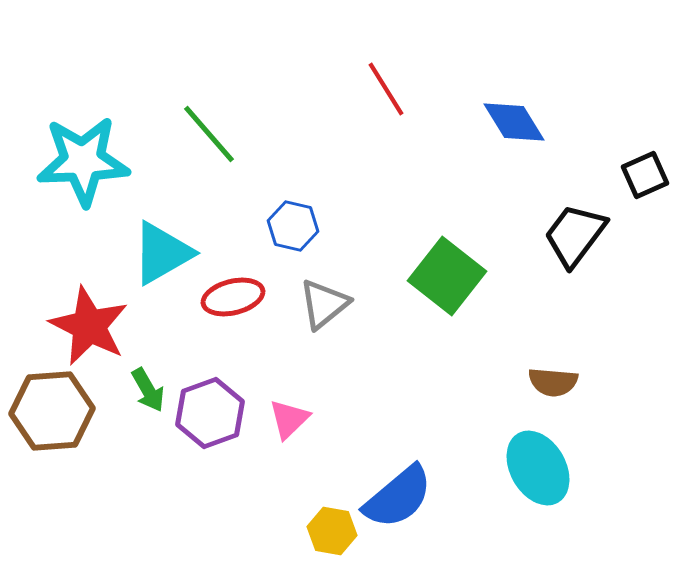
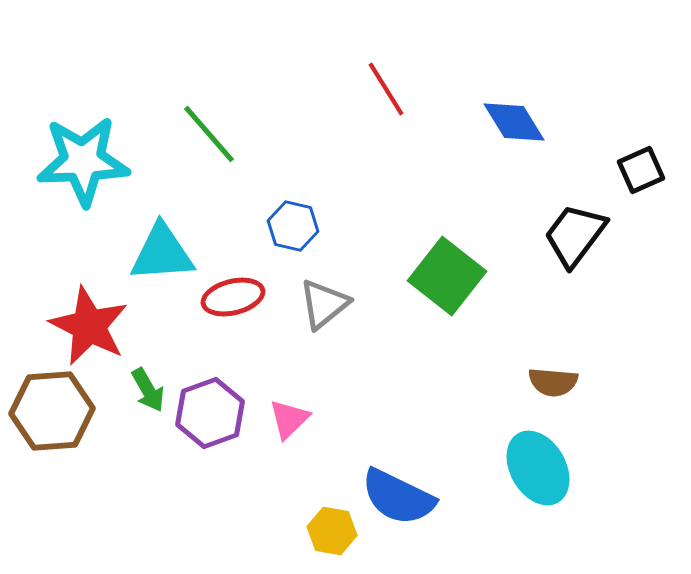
black square: moved 4 px left, 5 px up
cyan triangle: rotated 26 degrees clockwise
blue semicircle: rotated 66 degrees clockwise
